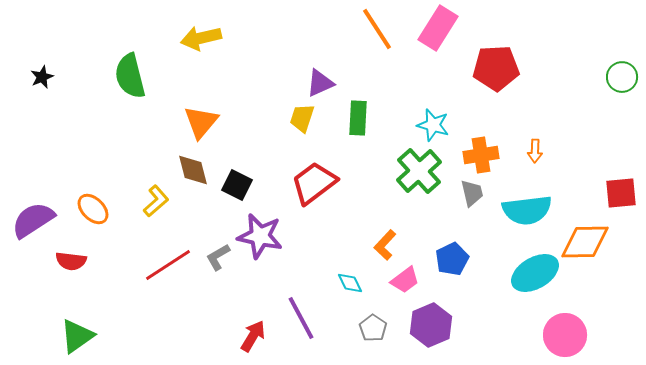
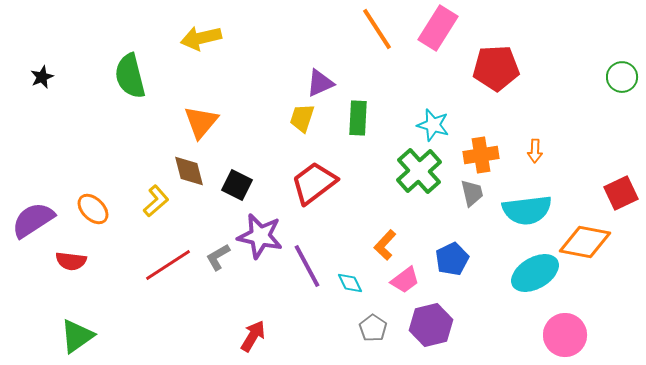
brown diamond: moved 4 px left, 1 px down
red square: rotated 20 degrees counterclockwise
orange diamond: rotated 12 degrees clockwise
purple line: moved 6 px right, 52 px up
purple hexagon: rotated 9 degrees clockwise
